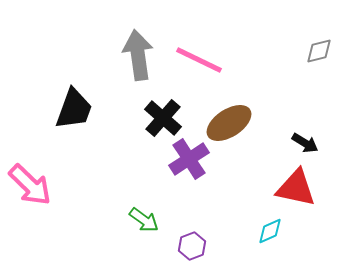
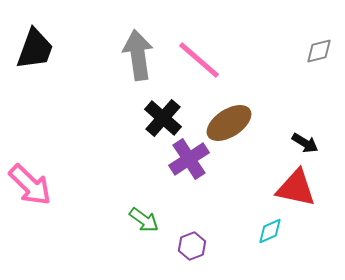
pink line: rotated 15 degrees clockwise
black trapezoid: moved 39 px left, 60 px up
